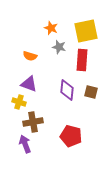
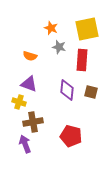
yellow square: moved 1 px right, 2 px up
